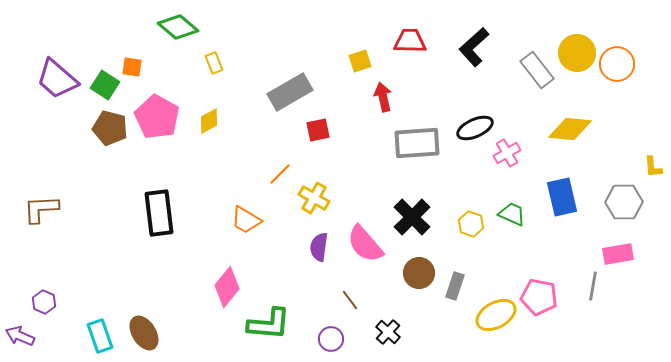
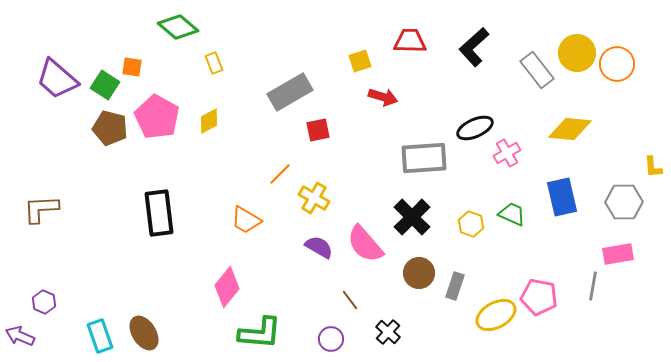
red arrow at (383, 97): rotated 120 degrees clockwise
gray rectangle at (417, 143): moved 7 px right, 15 px down
purple semicircle at (319, 247): rotated 112 degrees clockwise
green L-shape at (269, 324): moved 9 px left, 9 px down
